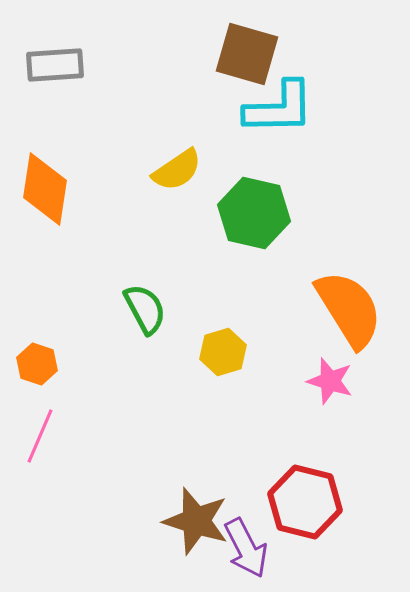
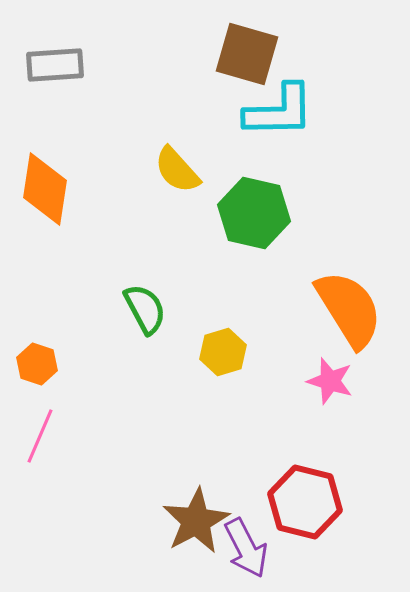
cyan L-shape: moved 3 px down
yellow semicircle: rotated 82 degrees clockwise
brown star: rotated 26 degrees clockwise
